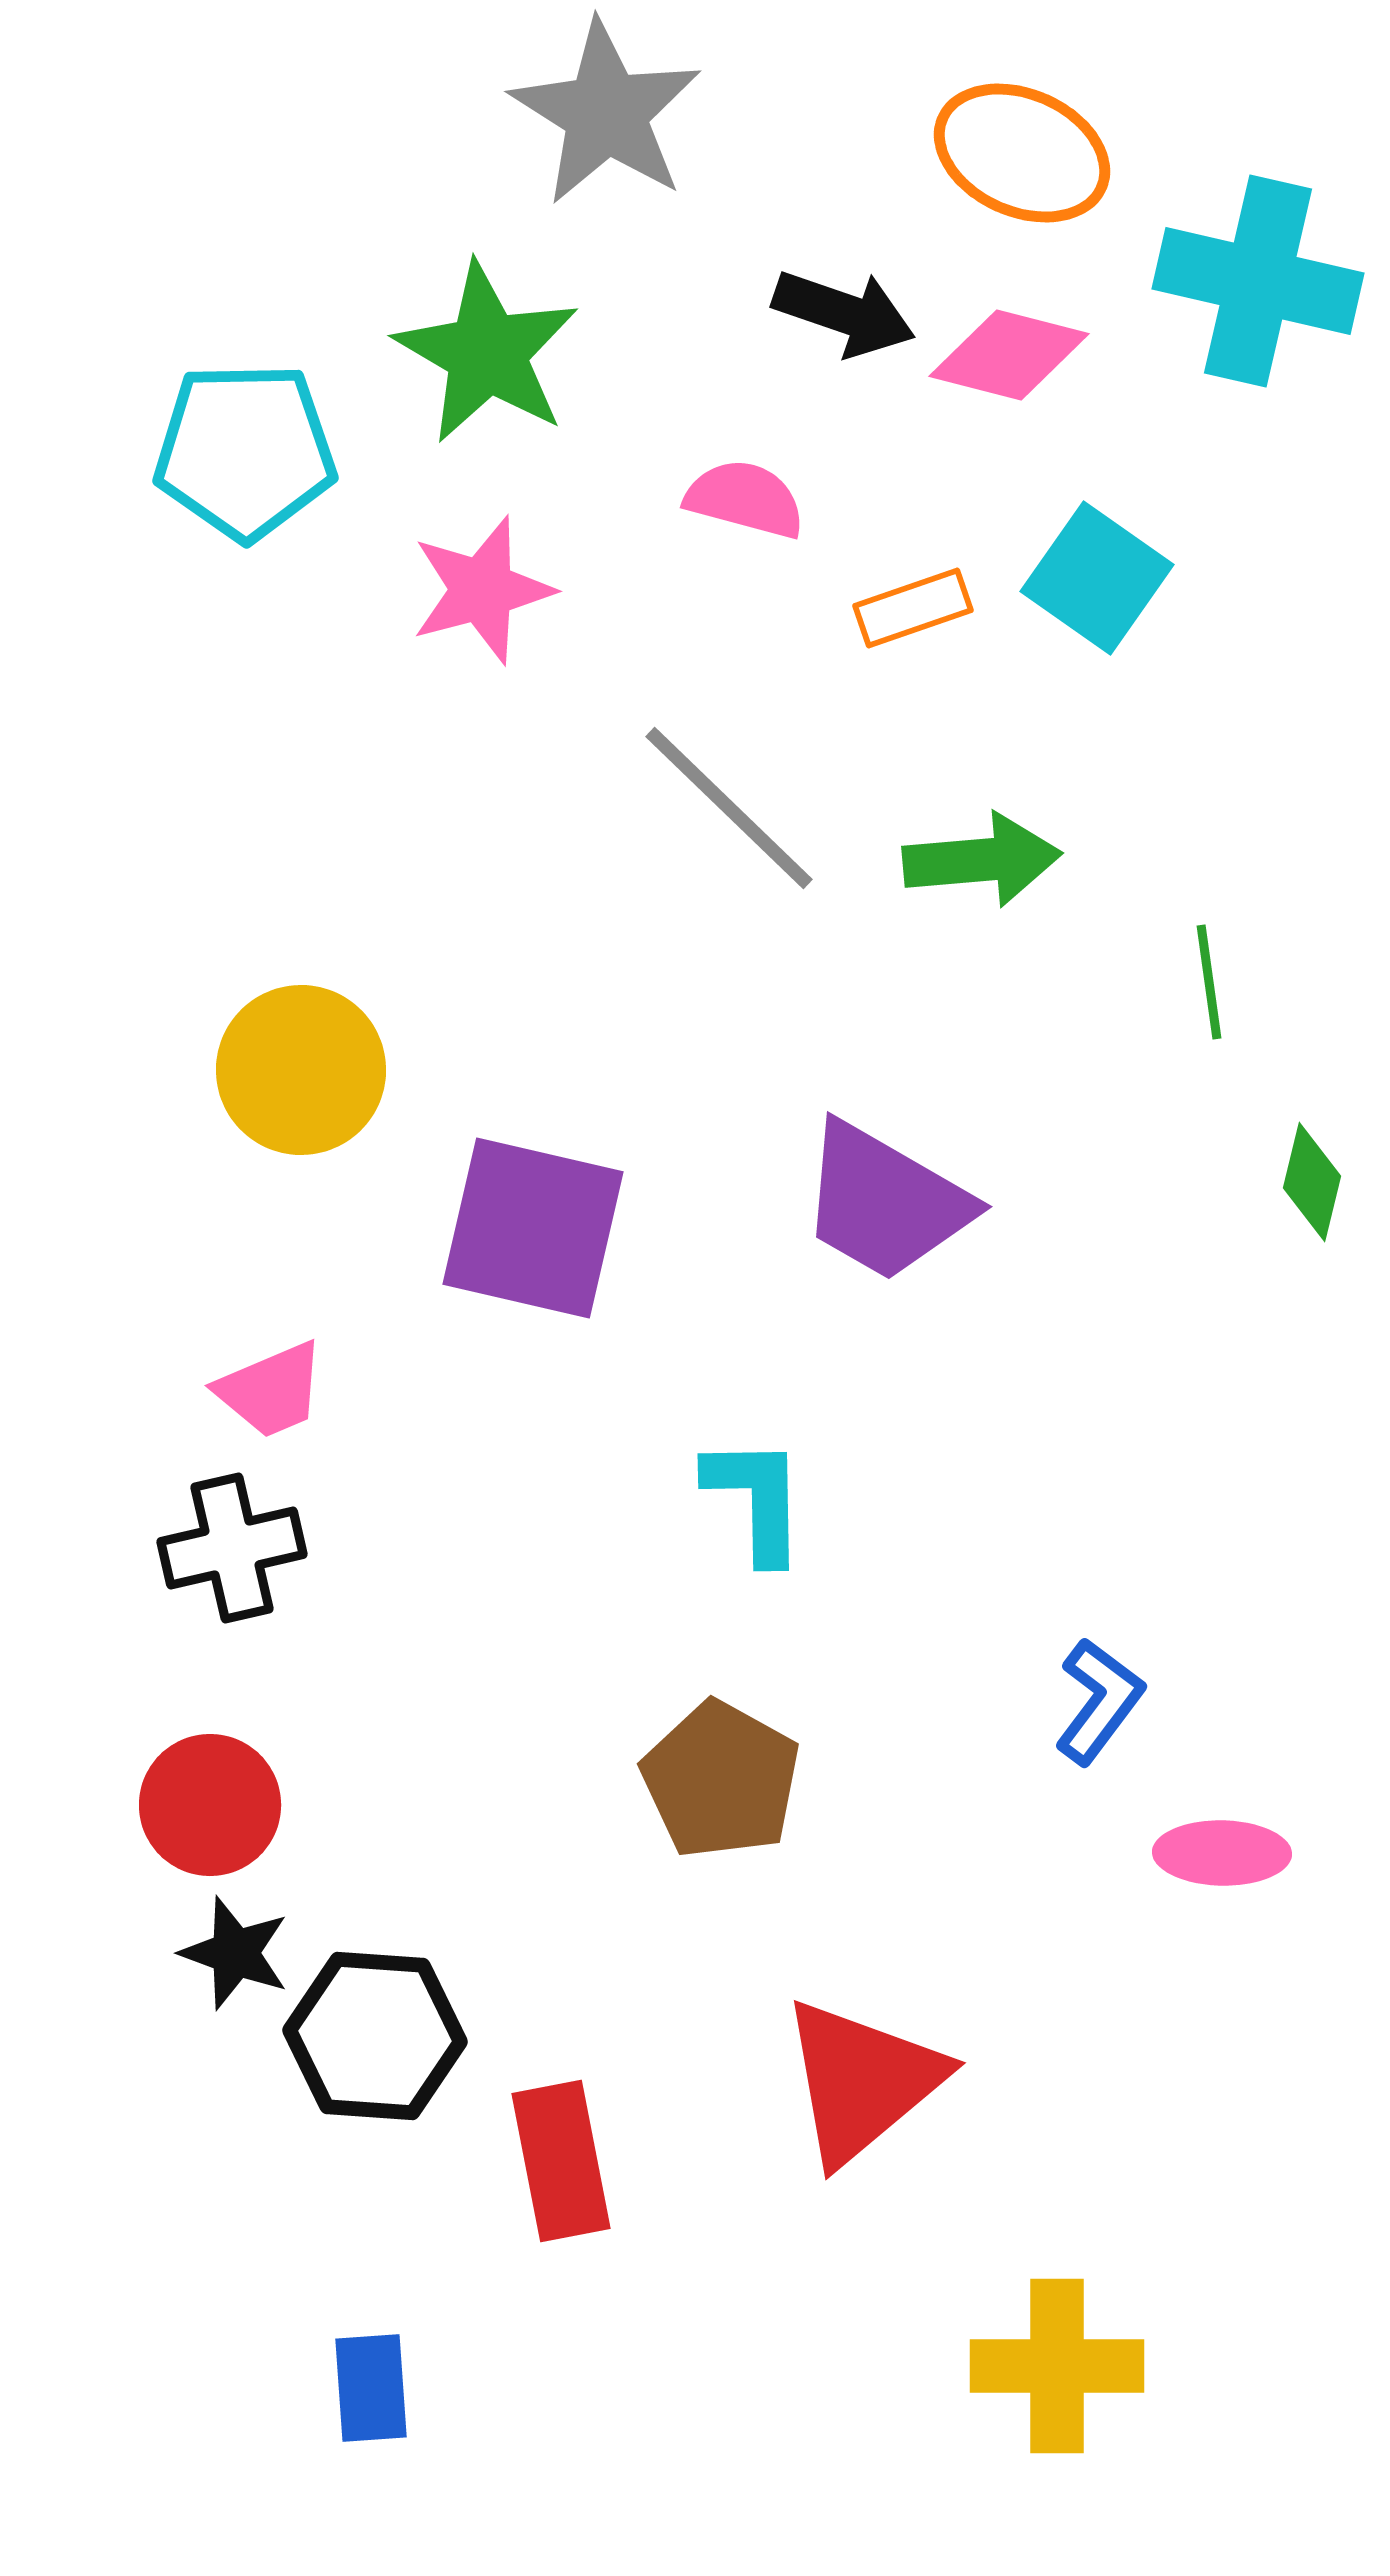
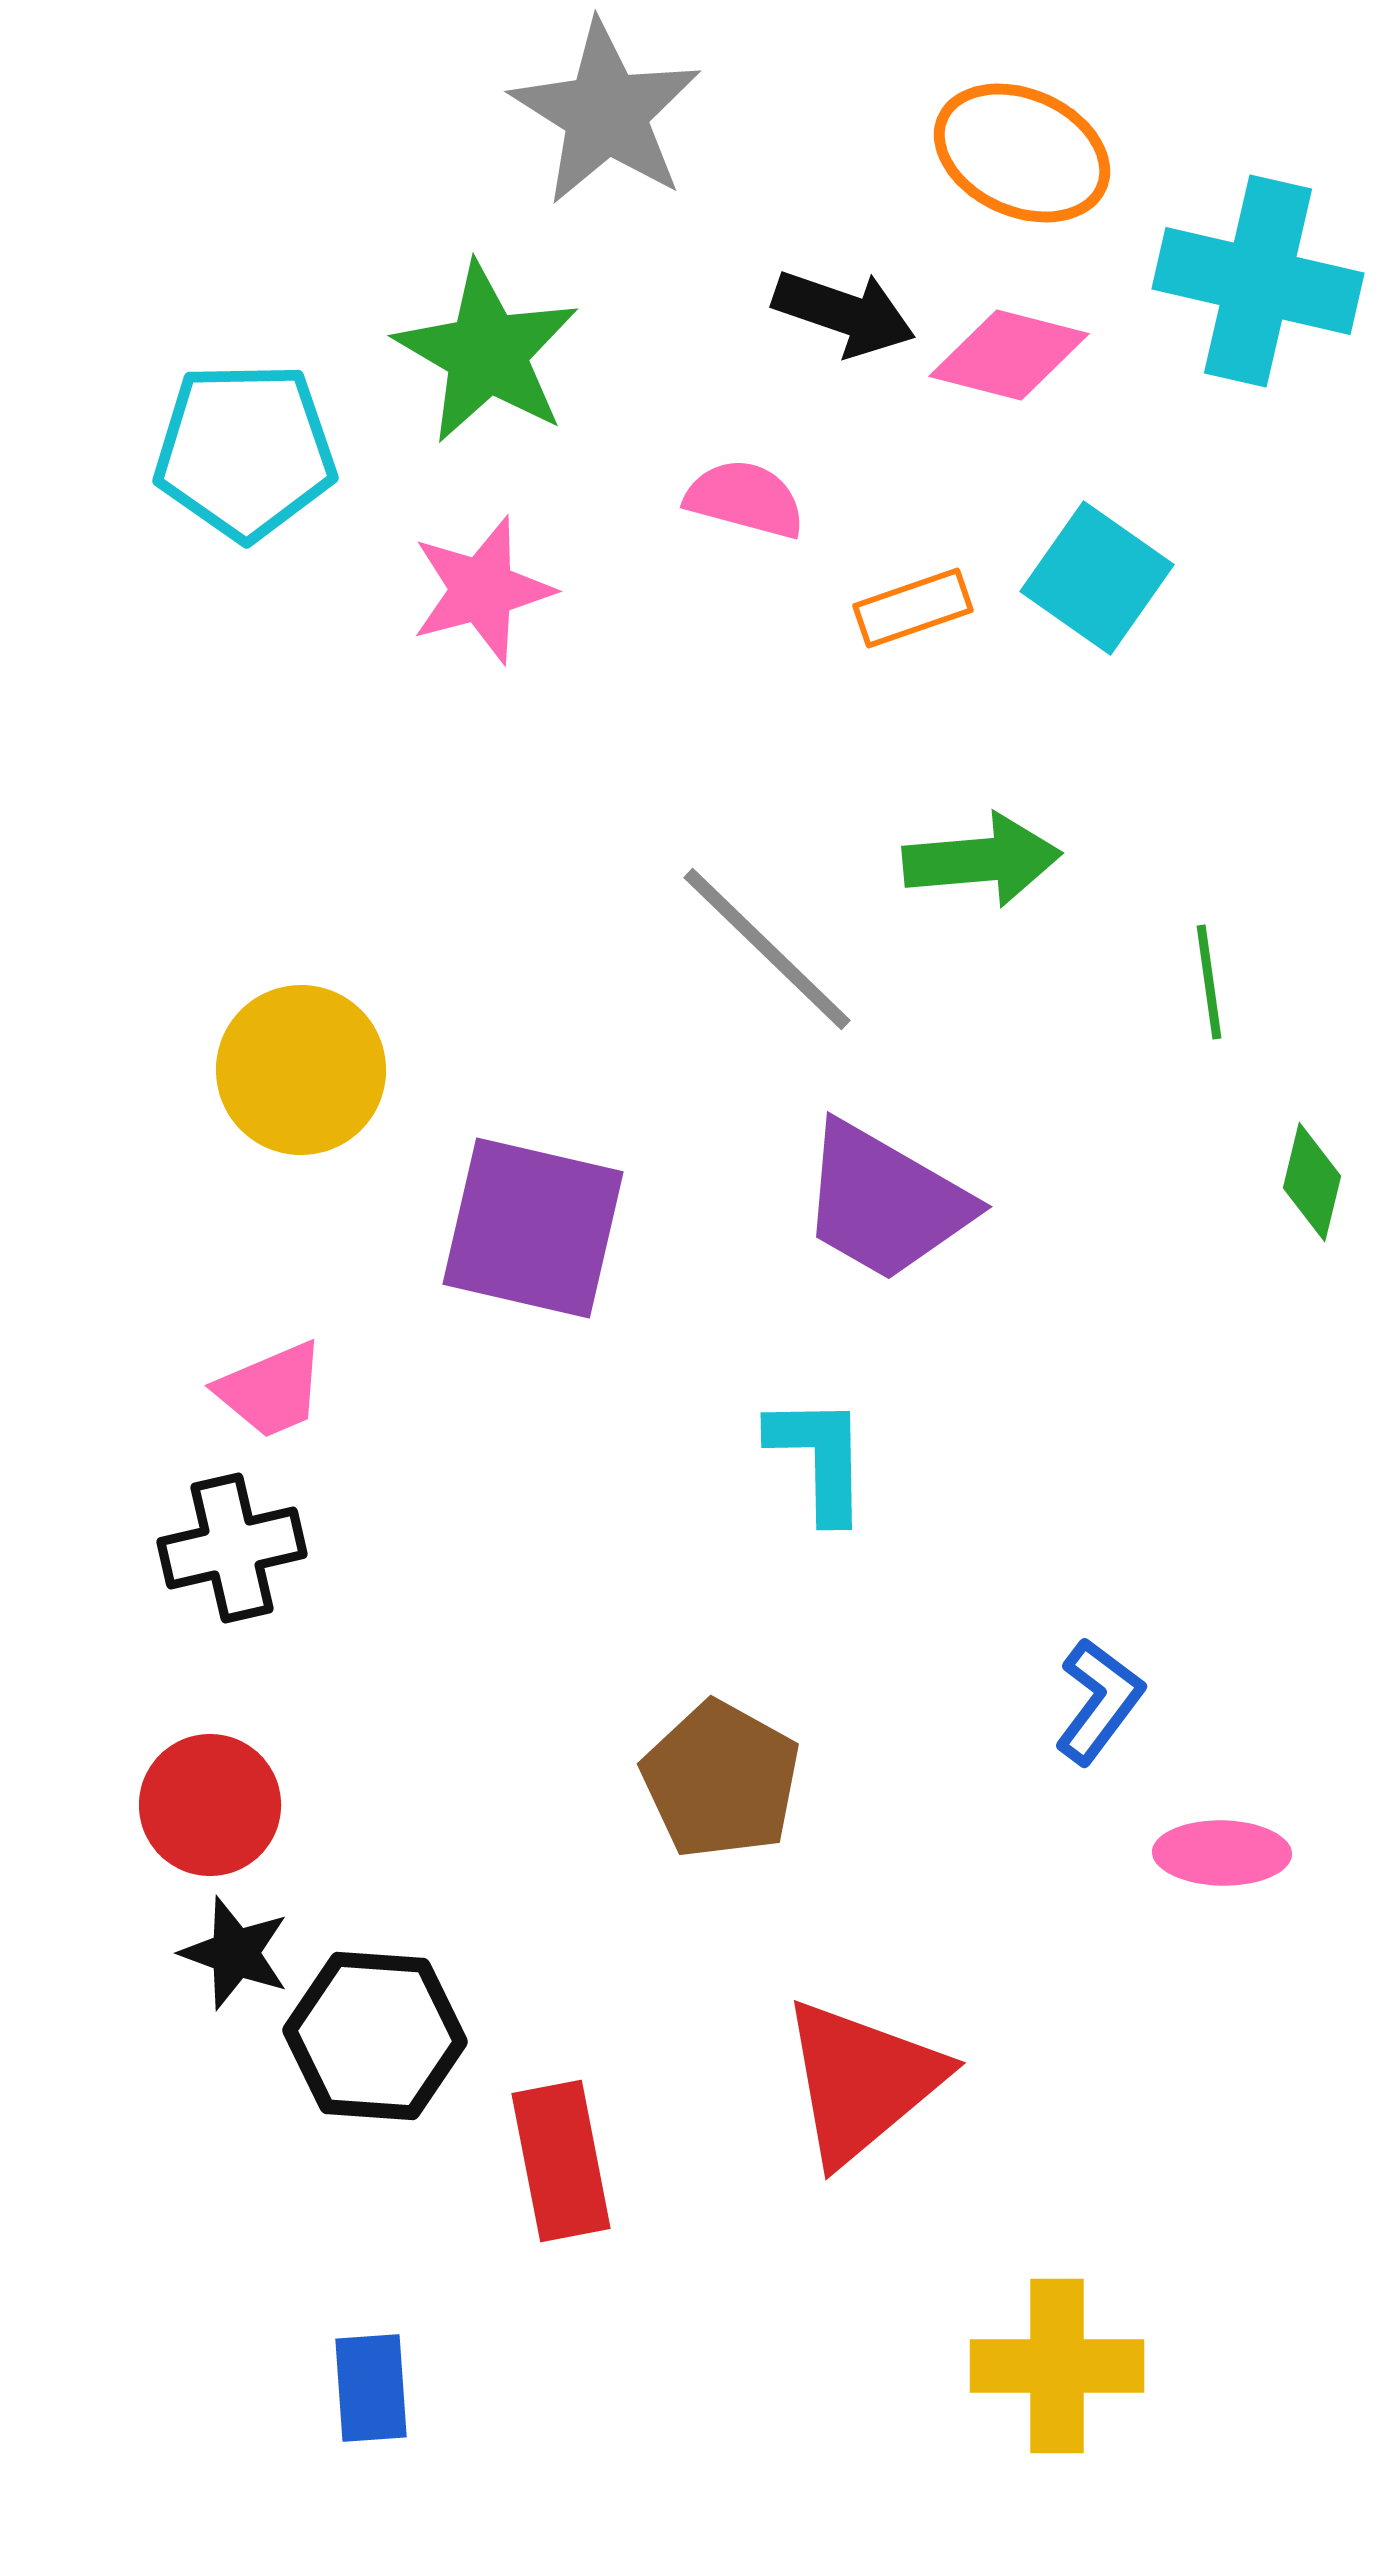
gray line: moved 38 px right, 141 px down
cyan L-shape: moved 63 px right, 41 px up
